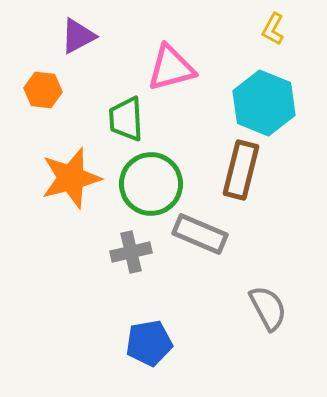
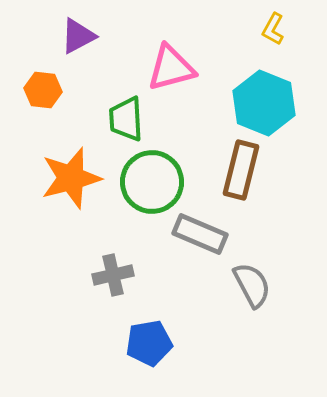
green circle: moved 1 px right, 2 px up
gray cross: moved 18 px left, 23 px down
gray semicircle: moved 16 px left, 23 px up
